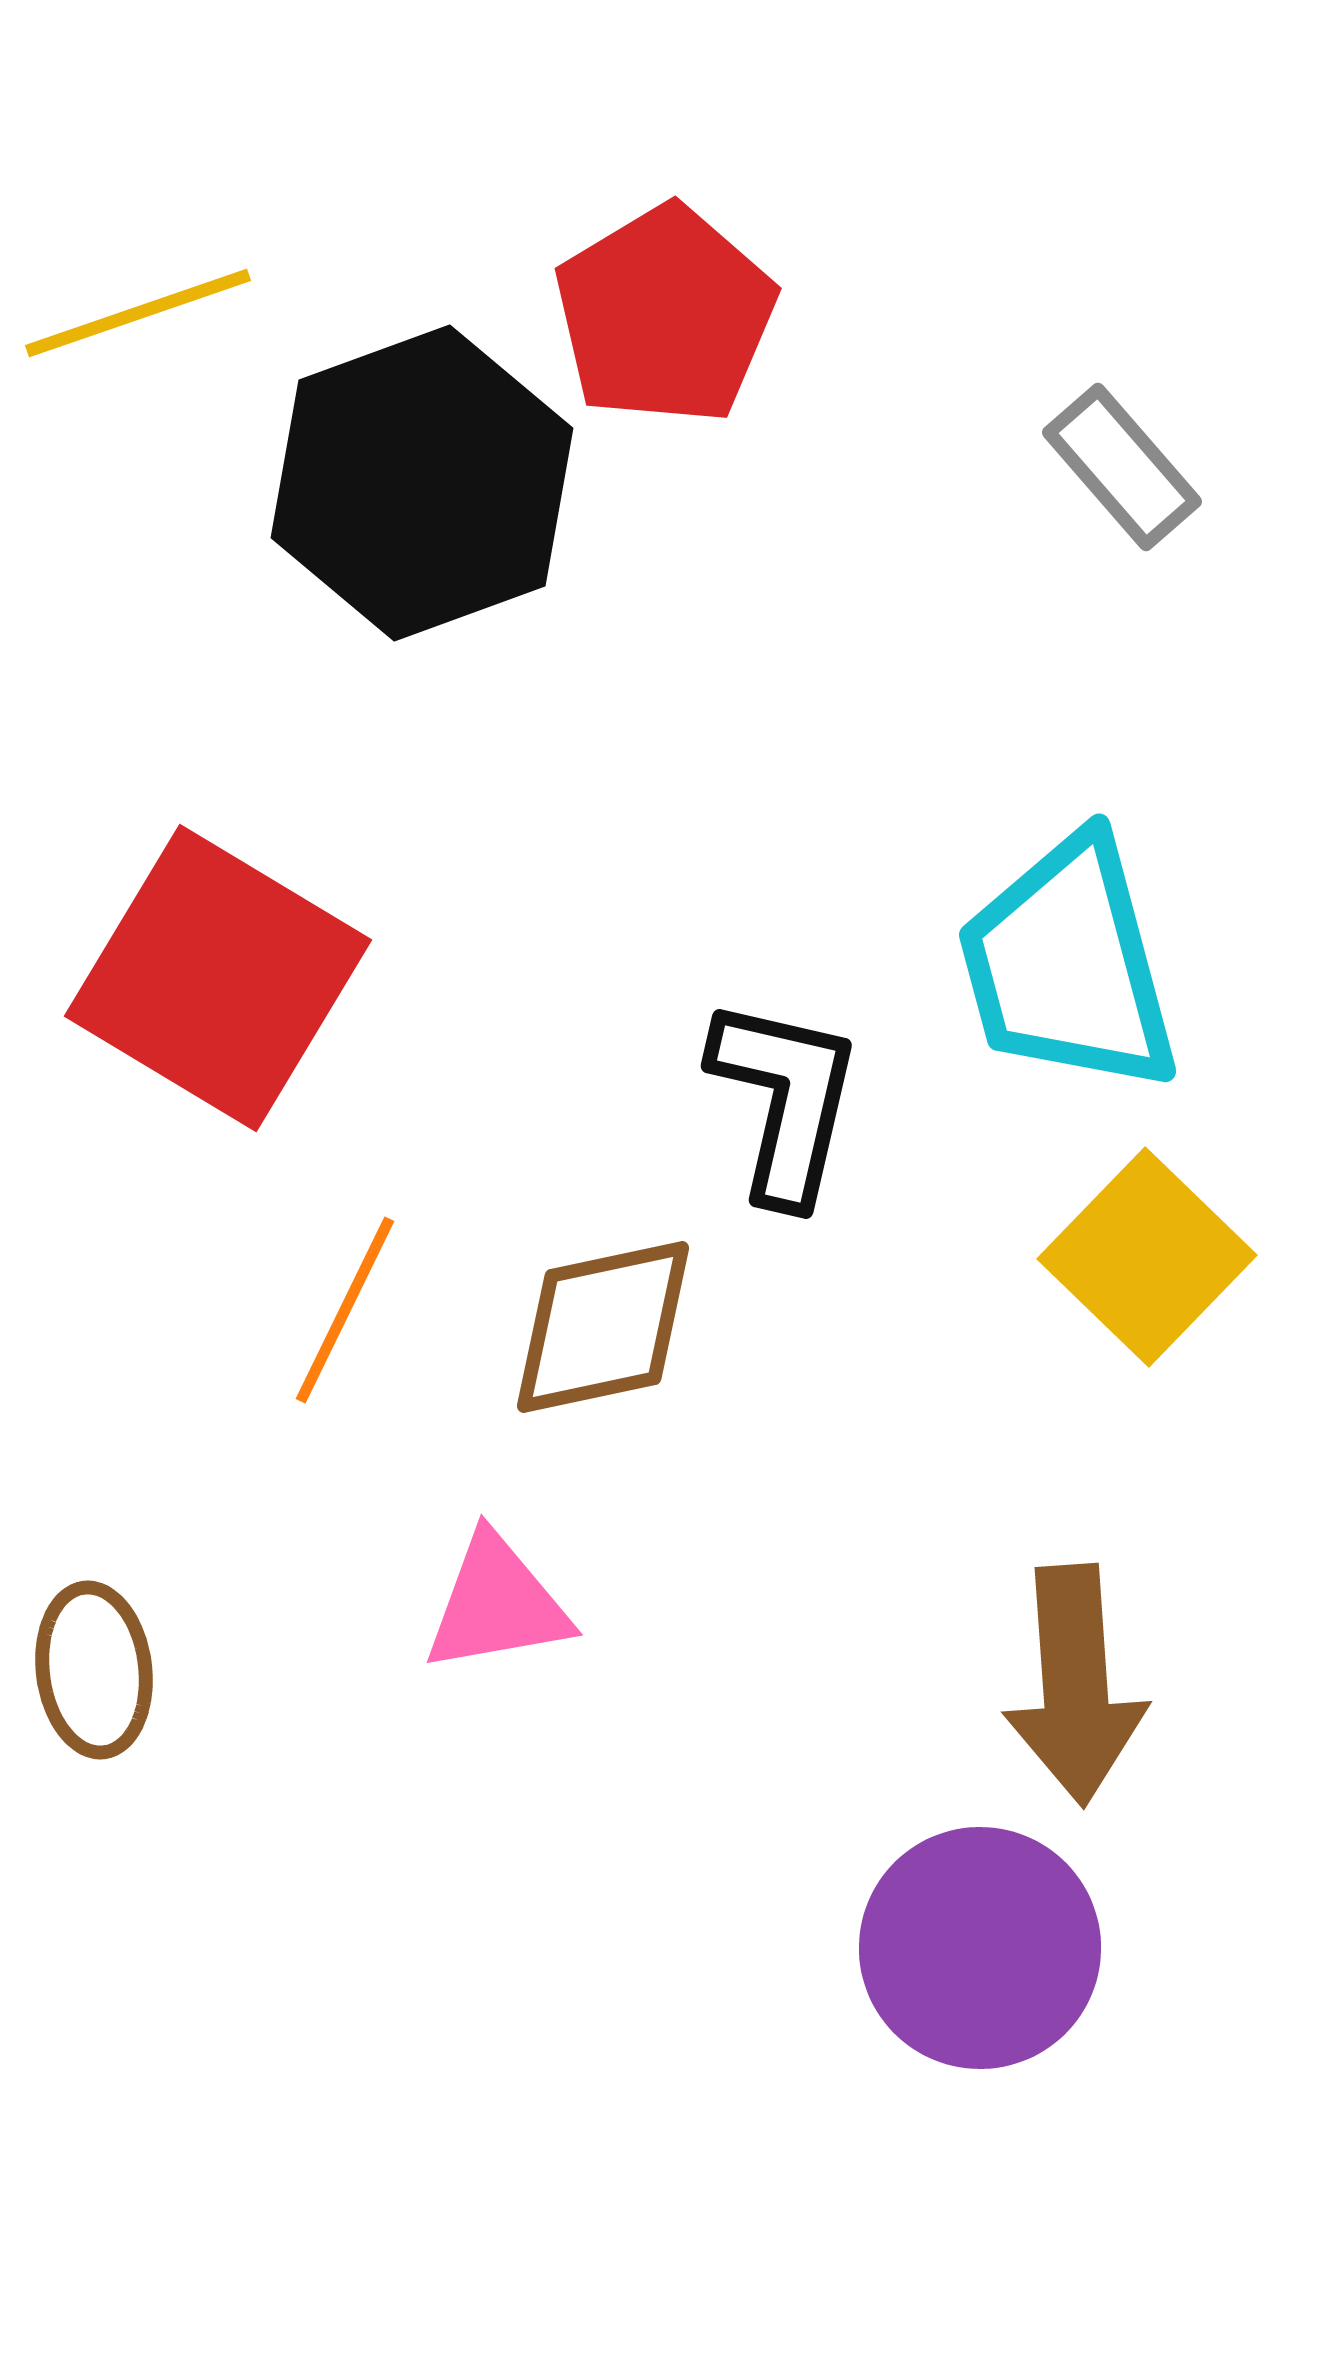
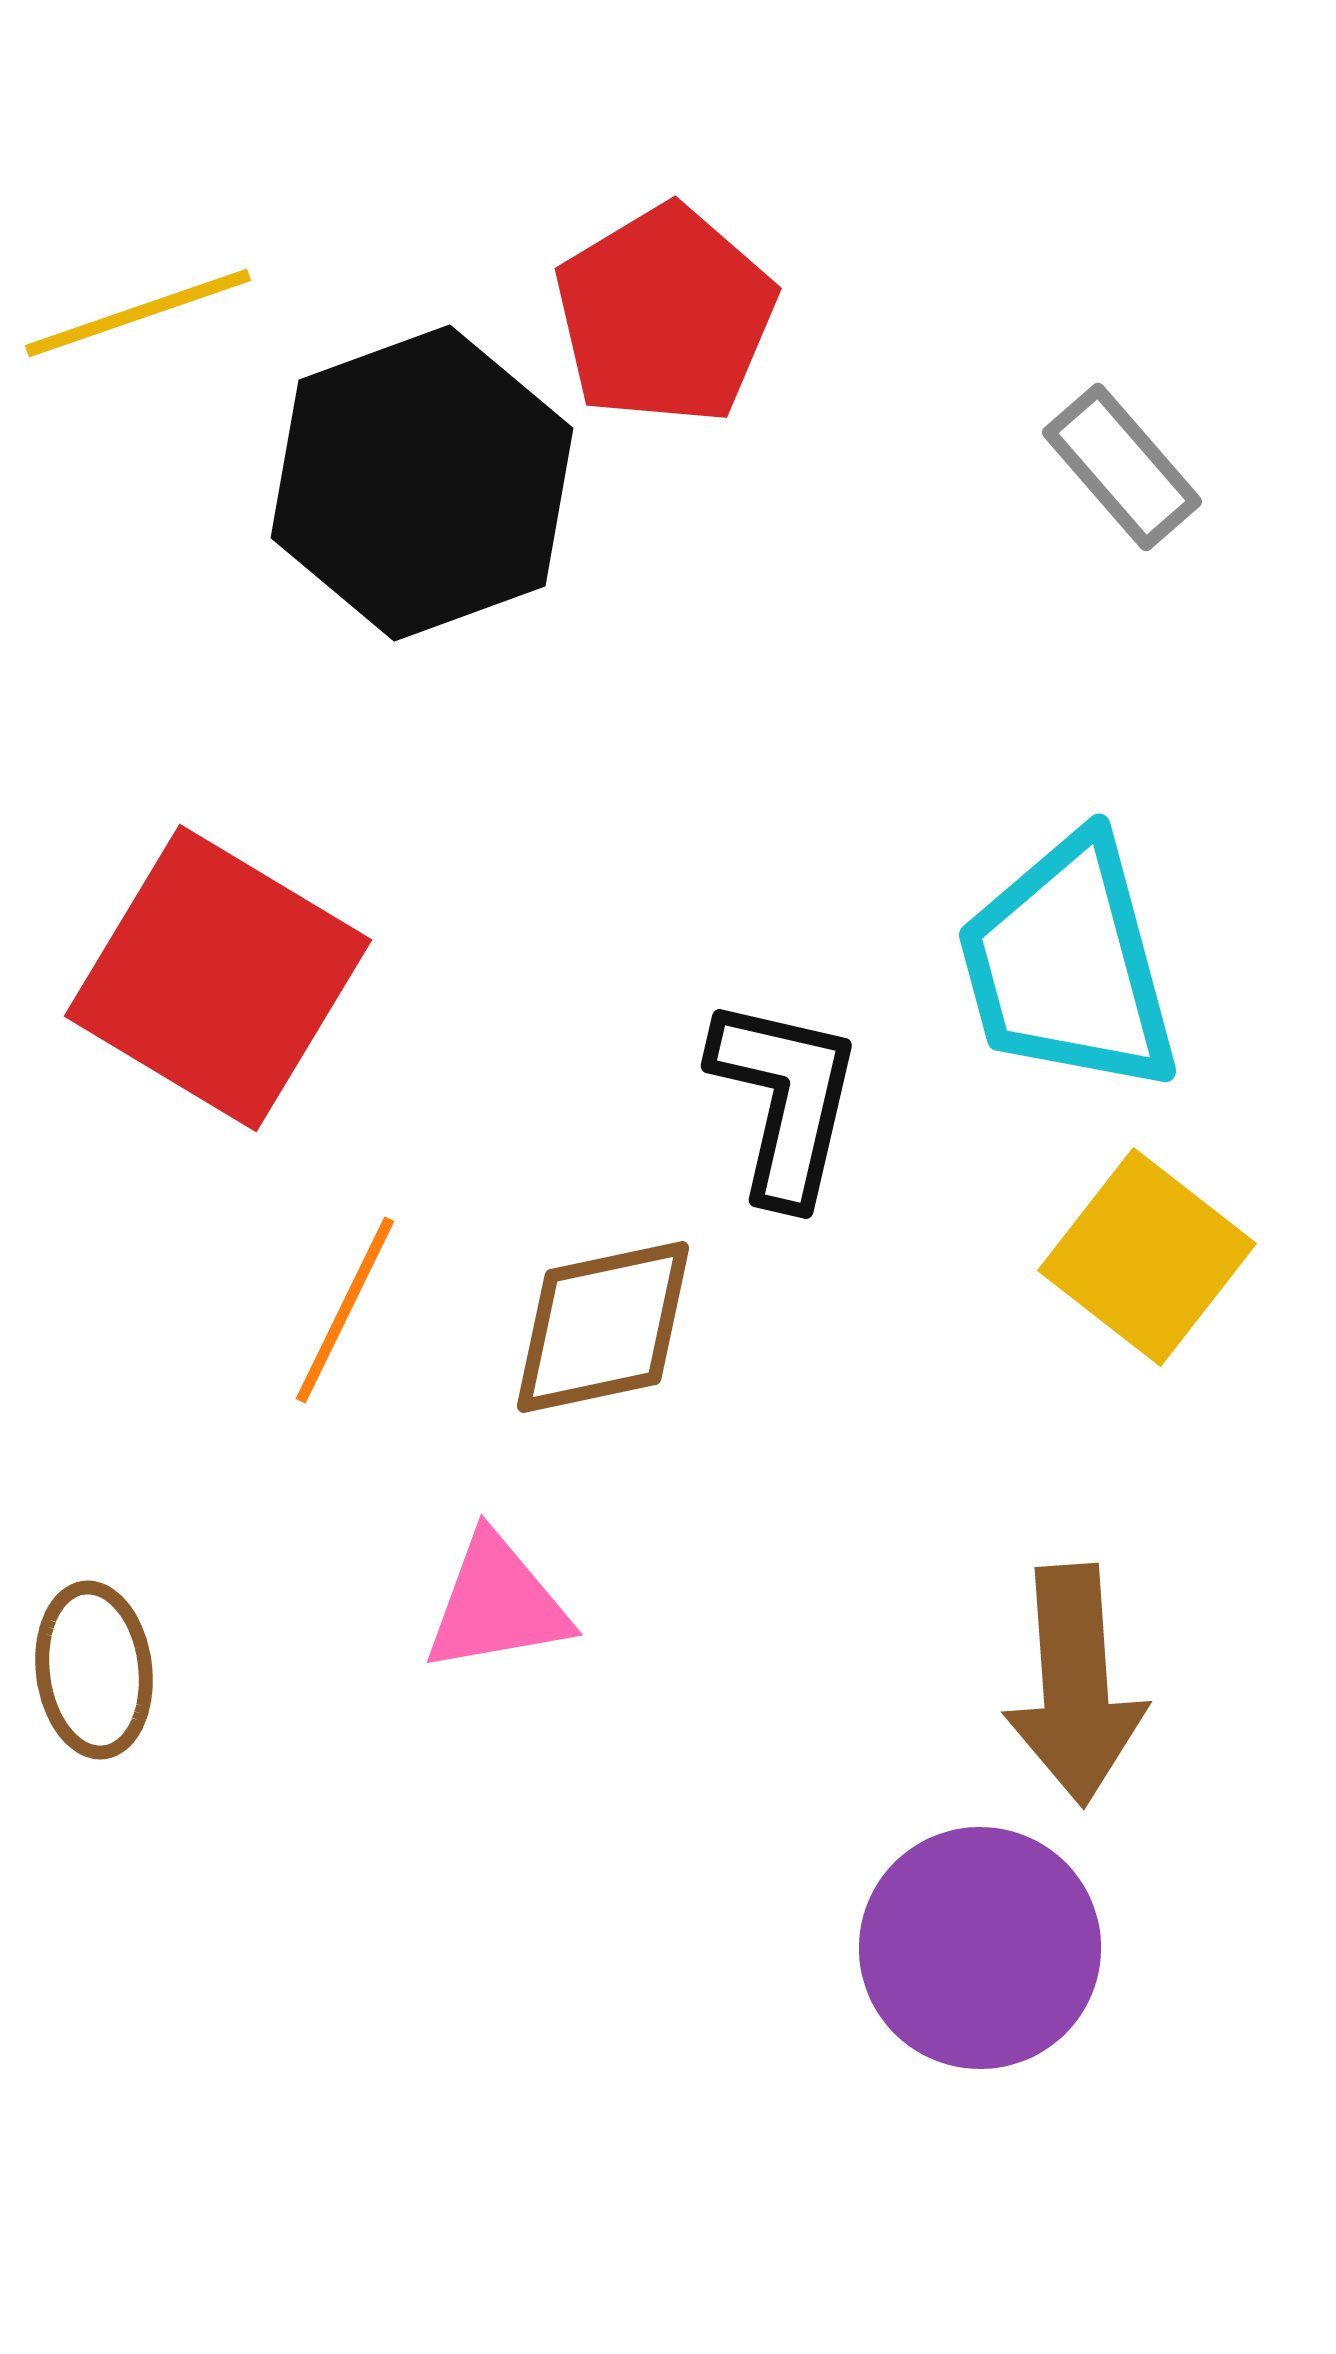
yellow square: rotated 6 degrees counterclockwise
